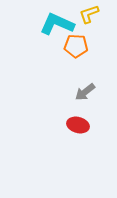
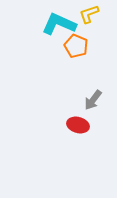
cyan L-shape: moved 2 px right
orange pentagon: rotated 20 degrees clockwise
gray arrow: moved 8 px right, 8 px down; rotated 15 degrees counterclockwise
